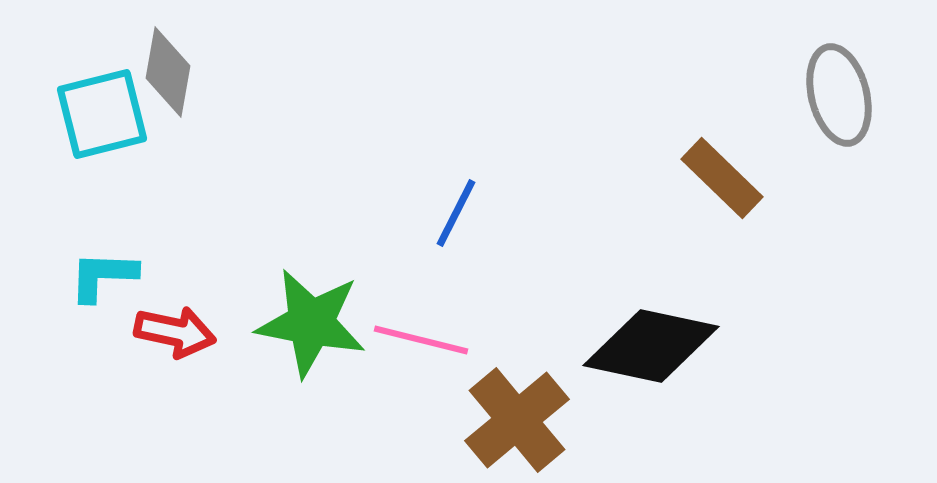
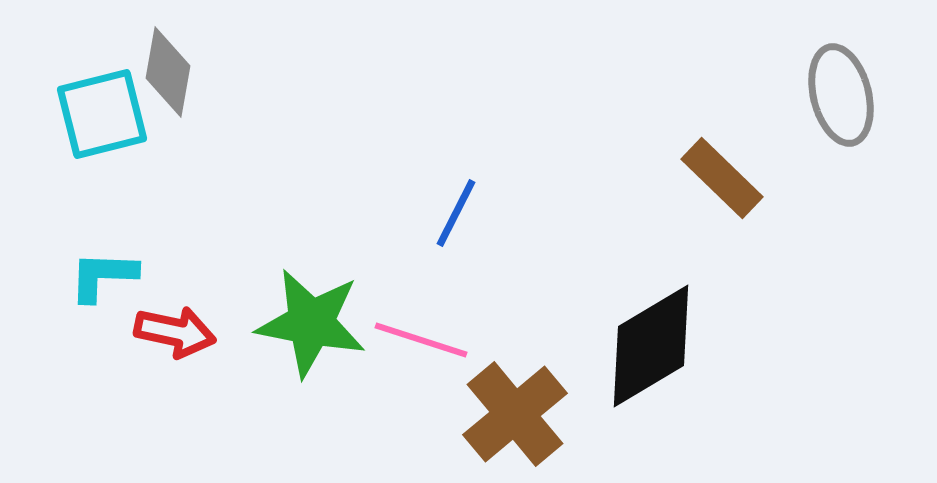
gray ellipse: moved 2 px right
pink line: rotated 4 degrees clockwise
black diamond: rotated 43 degrees counterclockwise
brown cross: moved 2 px left, 6 px up
